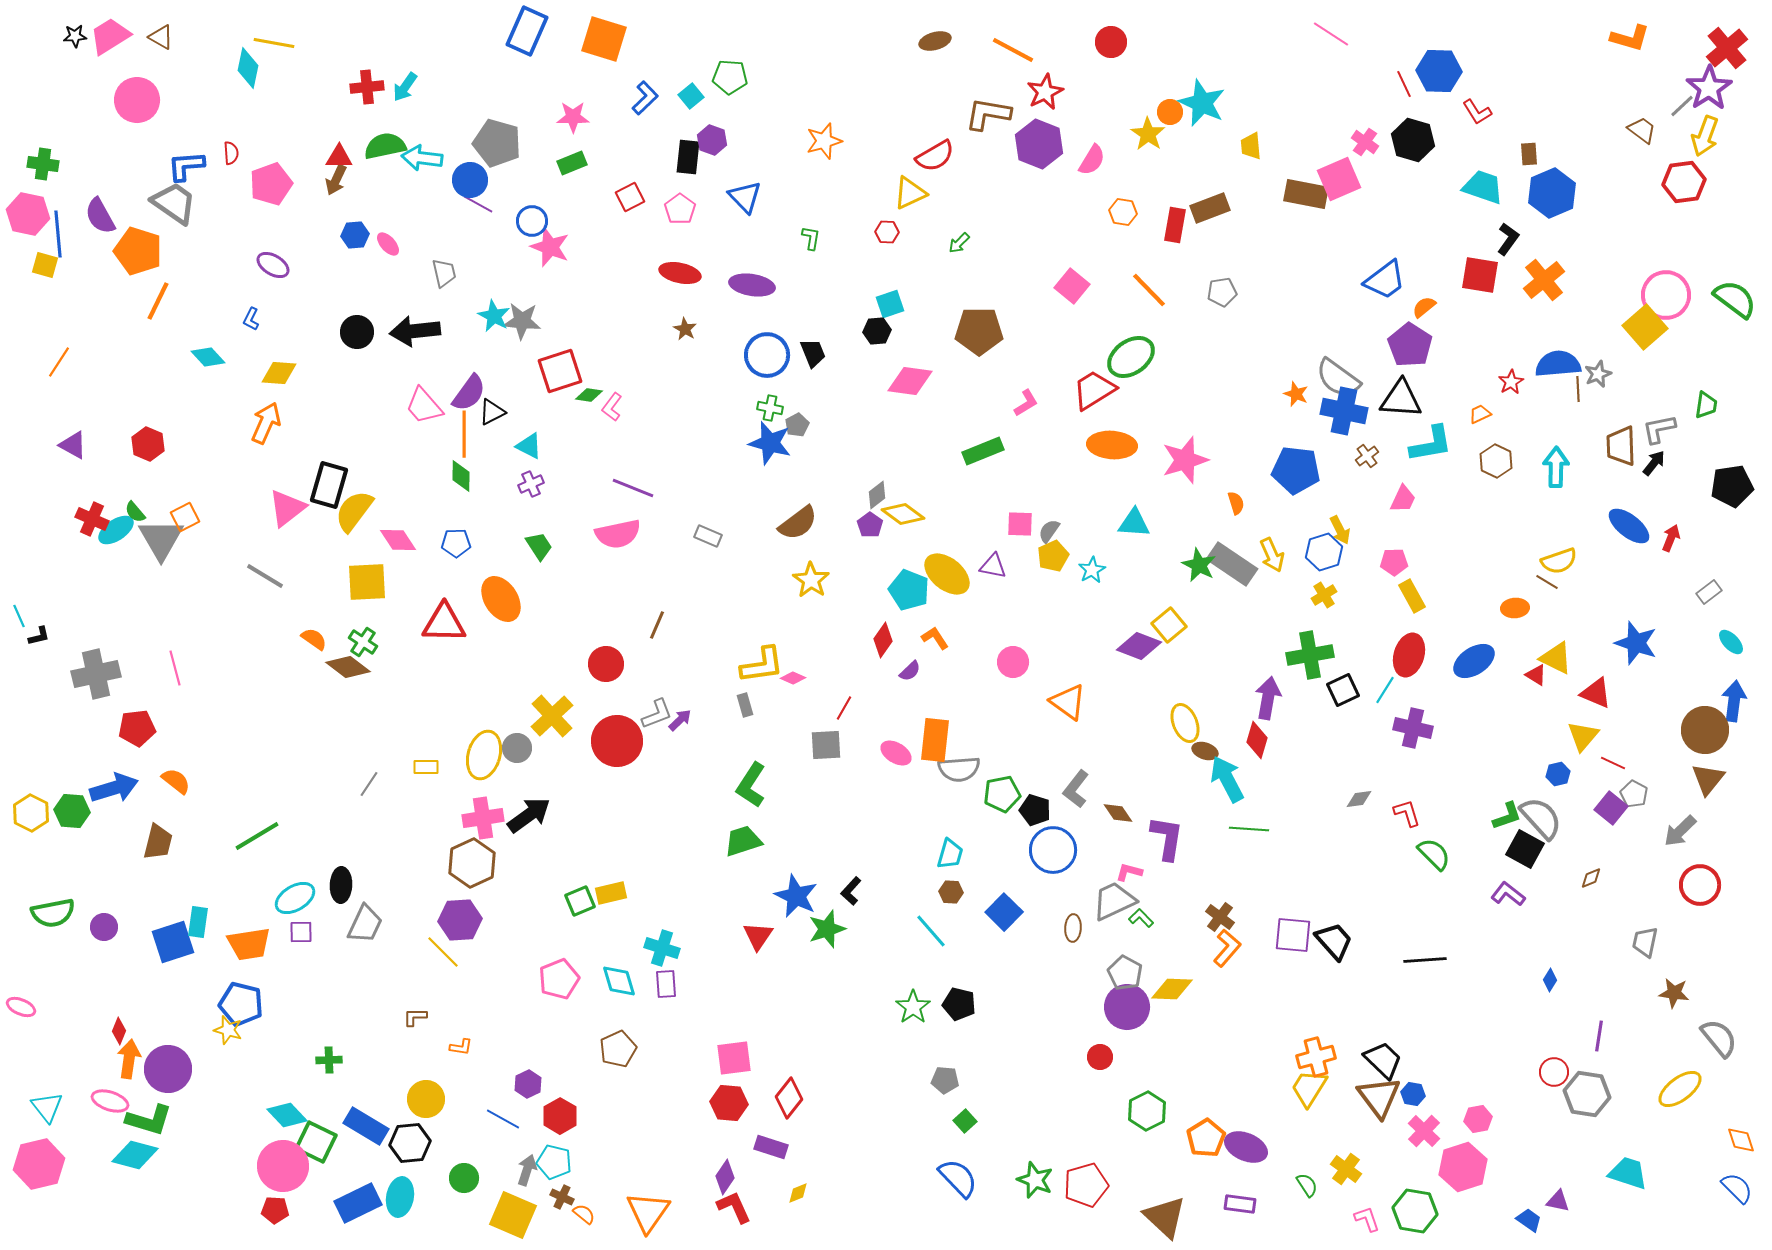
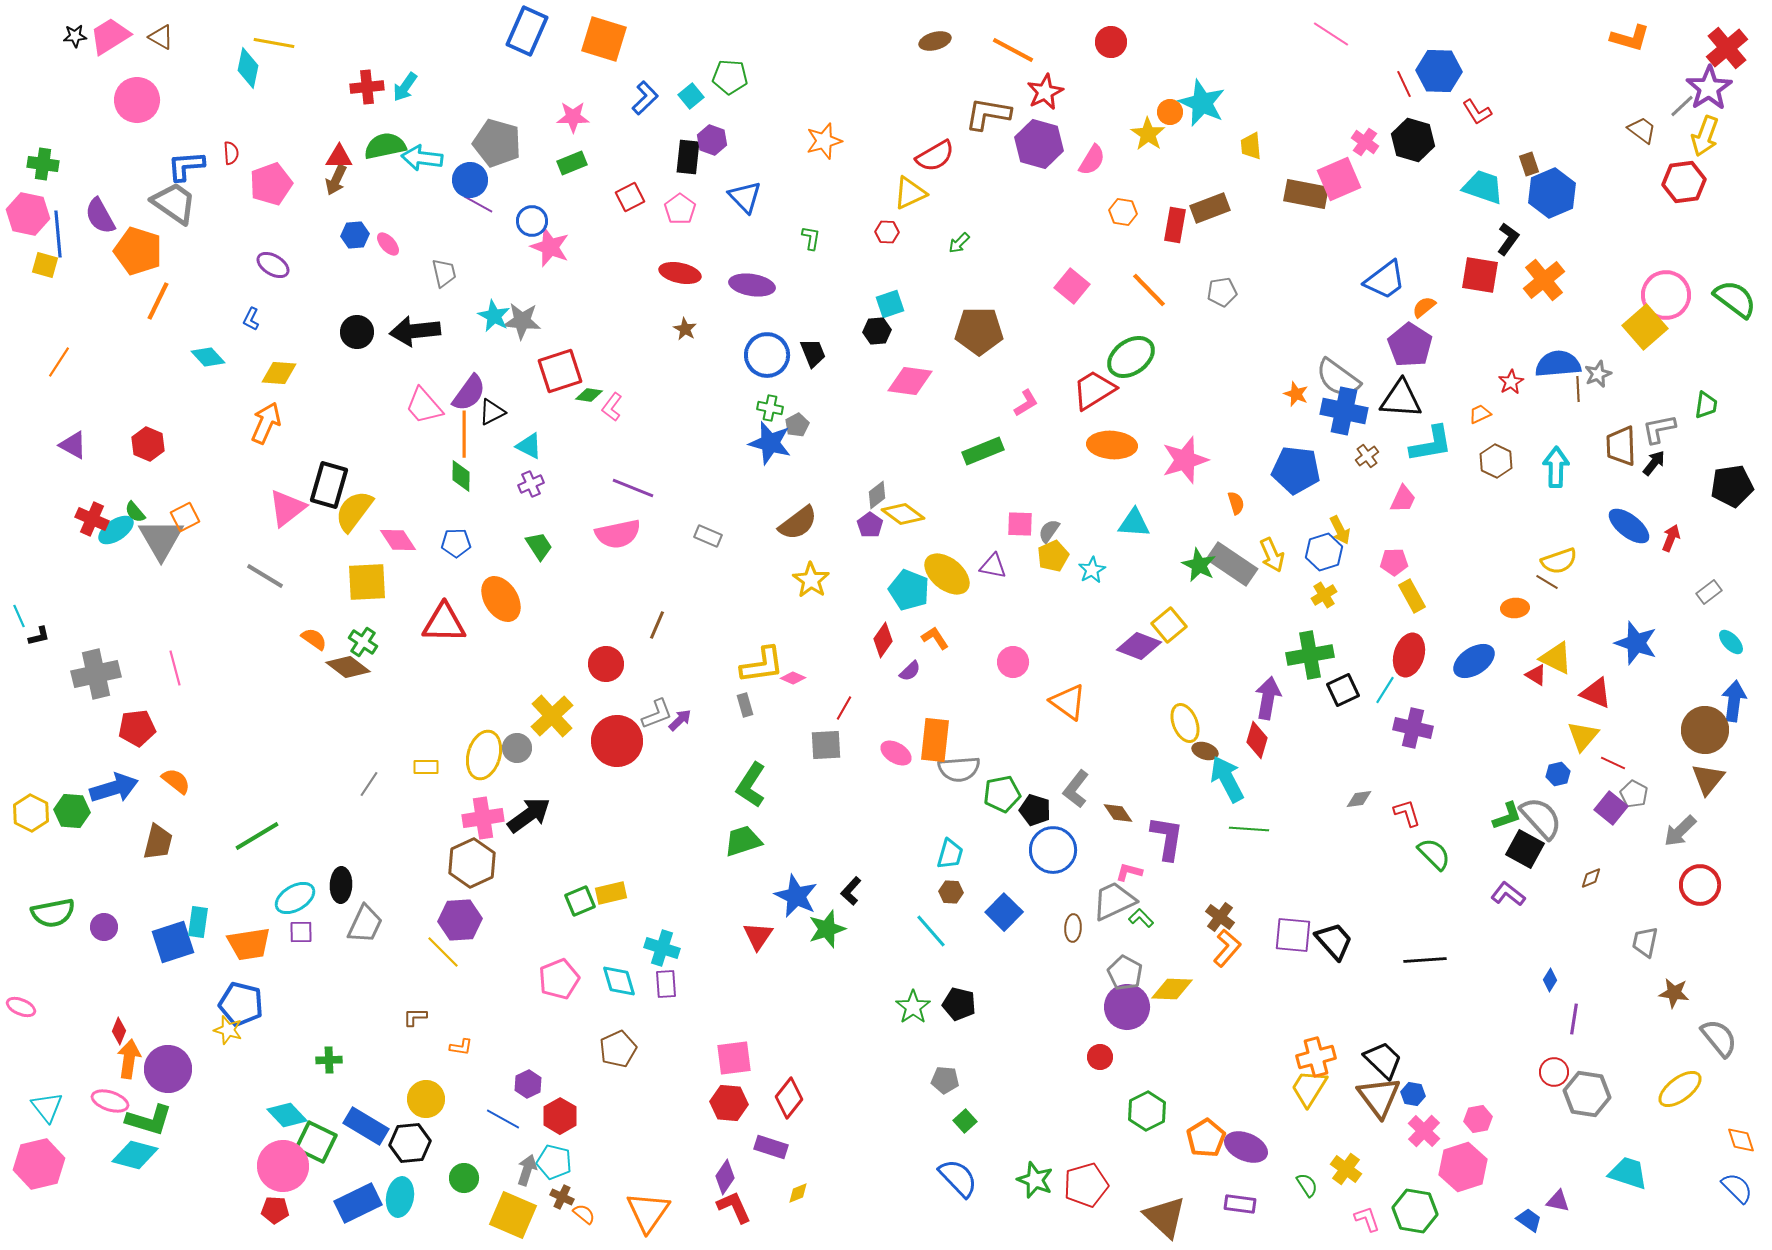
purple hexagon at (1039, 144): rotated 6 degrees counterclockwise
brown rectangle at (1529, 154): moved 10 px down; rotated 15 degrees counterclockwise
purple line at (1599, 1036): moved 25 px left, 17 px up
